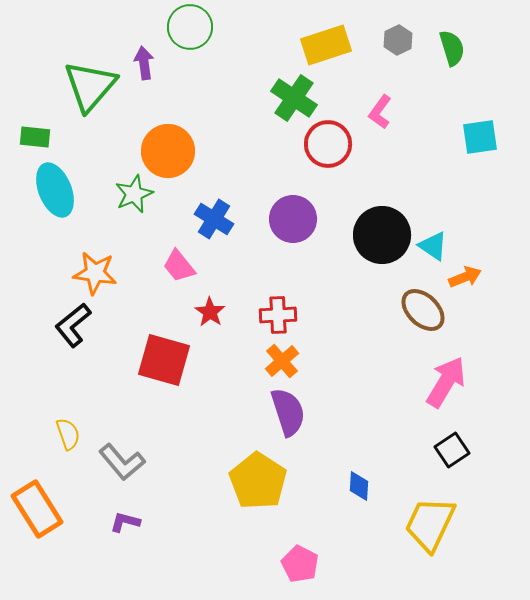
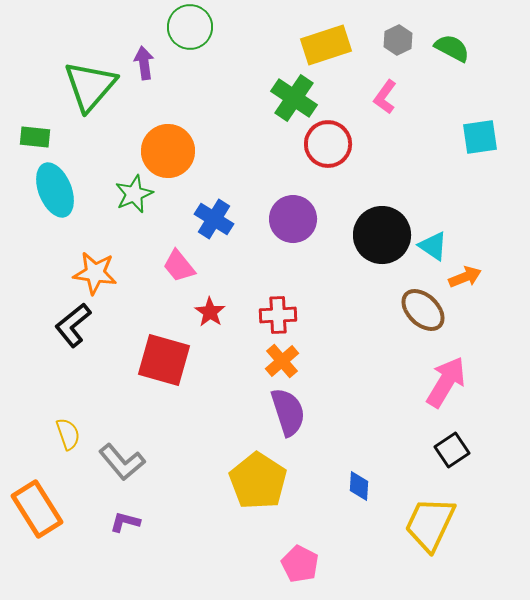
green semicircle: rotated 45 degrees counterclockwise
pink L-shape: moved 5 px right, 15 px up
